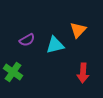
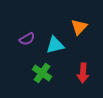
orange triangle: moved 1 px right, 3 px up
purple semicircle: moved 1 px up
green cross: moved 29 px right, 1 px down
